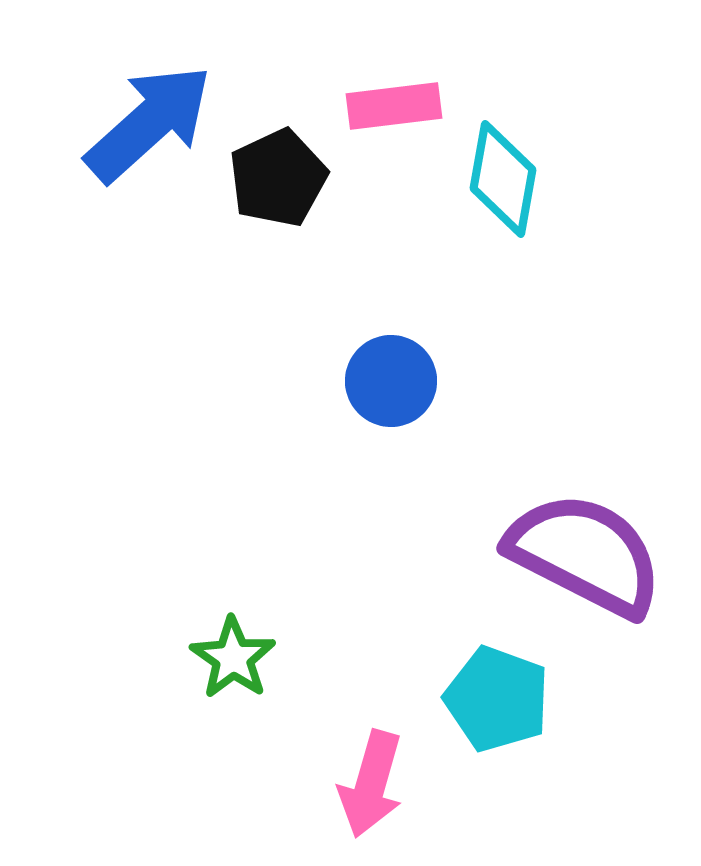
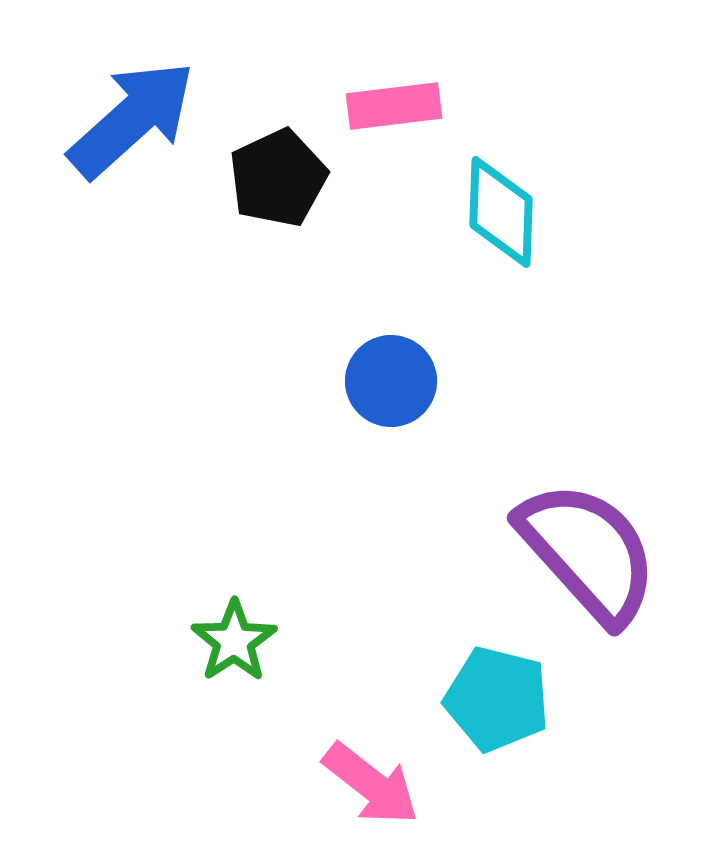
blue arrow: moved 17 px left, 4 px up
cyan diamond: moved 2 px left, 33 px down; rotated 8 degrees counterclockwise
purple semicircle: moved 3 px right, 2 px up; rotated 21 degrees clockwise
green star: moved 1 px right, 17 px up; rotated 4 degrees clockwise
cyan pentagon: rotated 6 degrees counterclockwise
pink arrow: rotated 68 degrees counterclockwise
